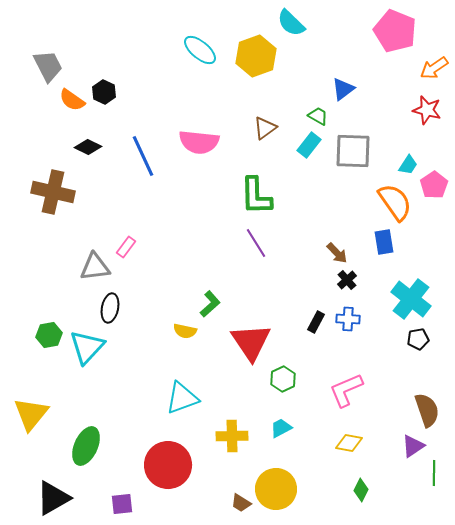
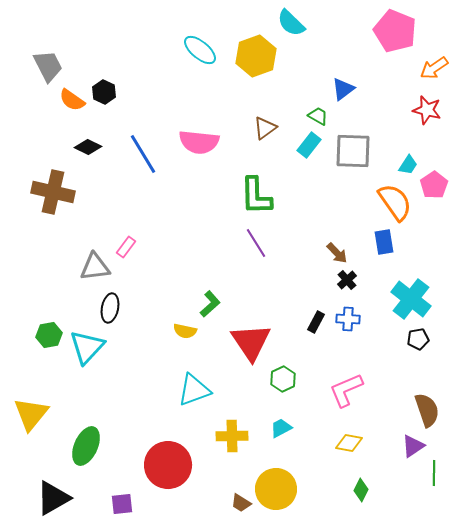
blue line at (143, 156): moved 2 px up; rotated 6 degrees counterclockwise
cyan triangle at (182, 398): moved 12 px right, 8 px up
